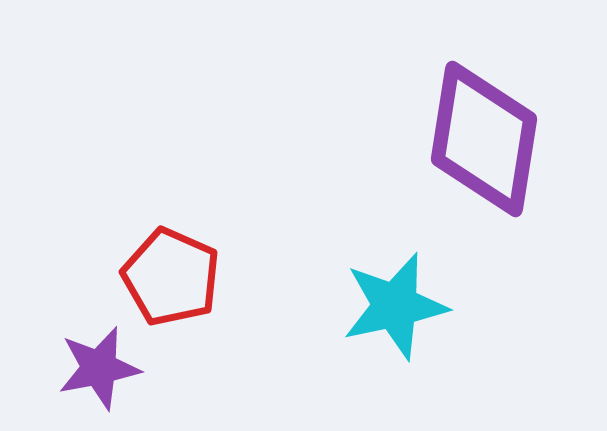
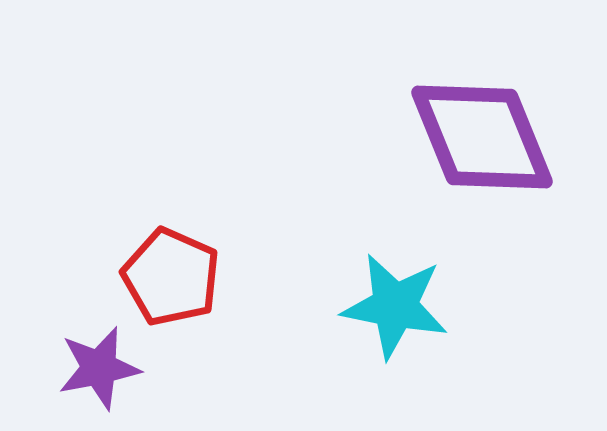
purple diamond: moved 2 px left, 2 px up; rotated 31 degrees counterclockwise
cyan star: rotated 23 degrees clockwise
